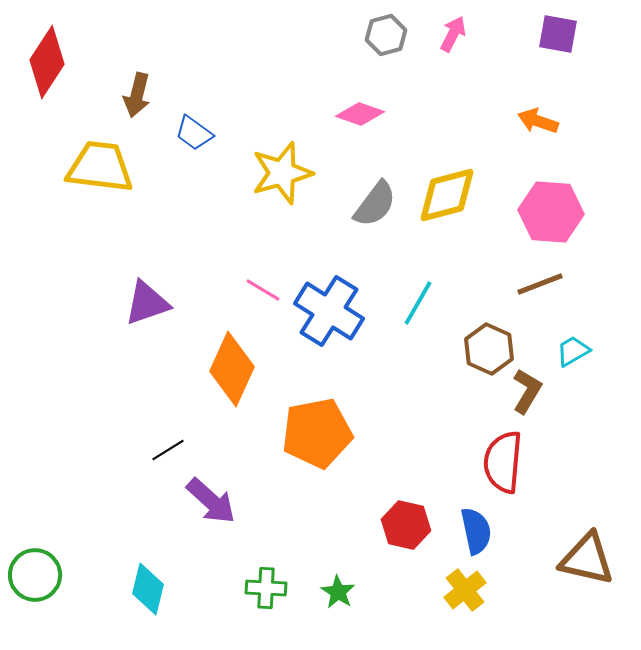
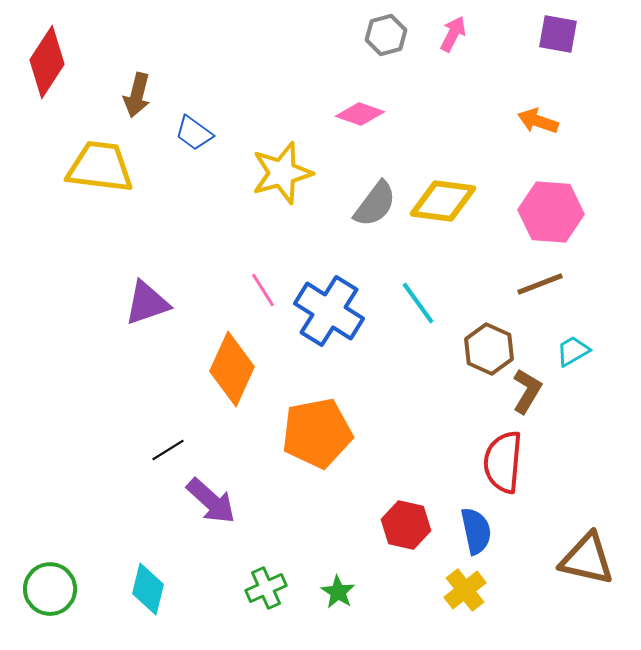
yellow diamond: moved 4 px left, 6 px down; rotated 22 degrees clockwise
pink line: rotated 27 degrees clockwise
cyan line: rotated 66 degrees counterclockwise
green circle: moved 15 px right, 14 px down
green cross: rotated 27 degrees counterclockwise
